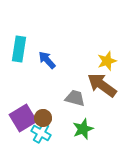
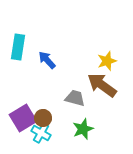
cyan rectangle: moved 1 px left, 2 px up
